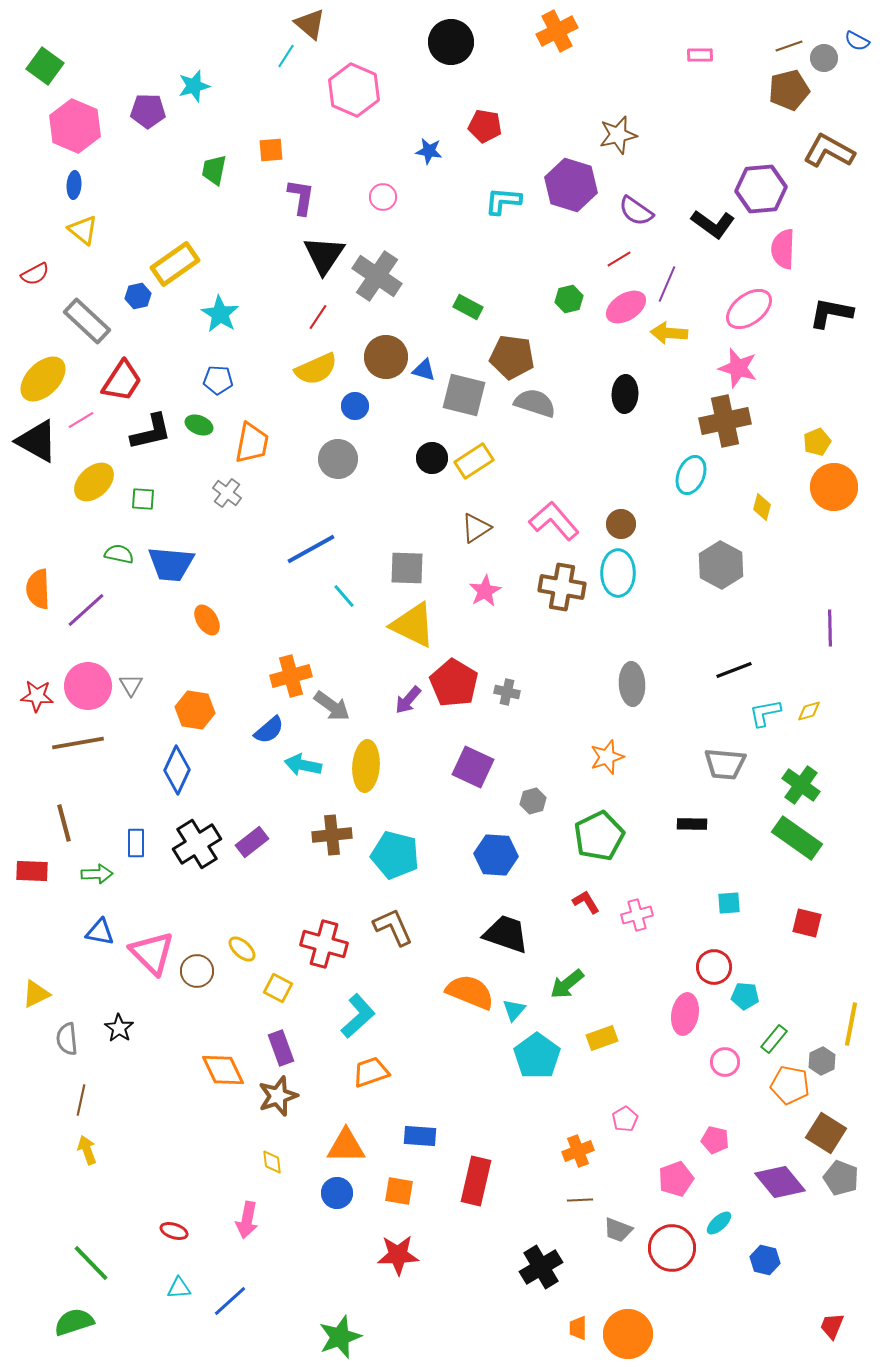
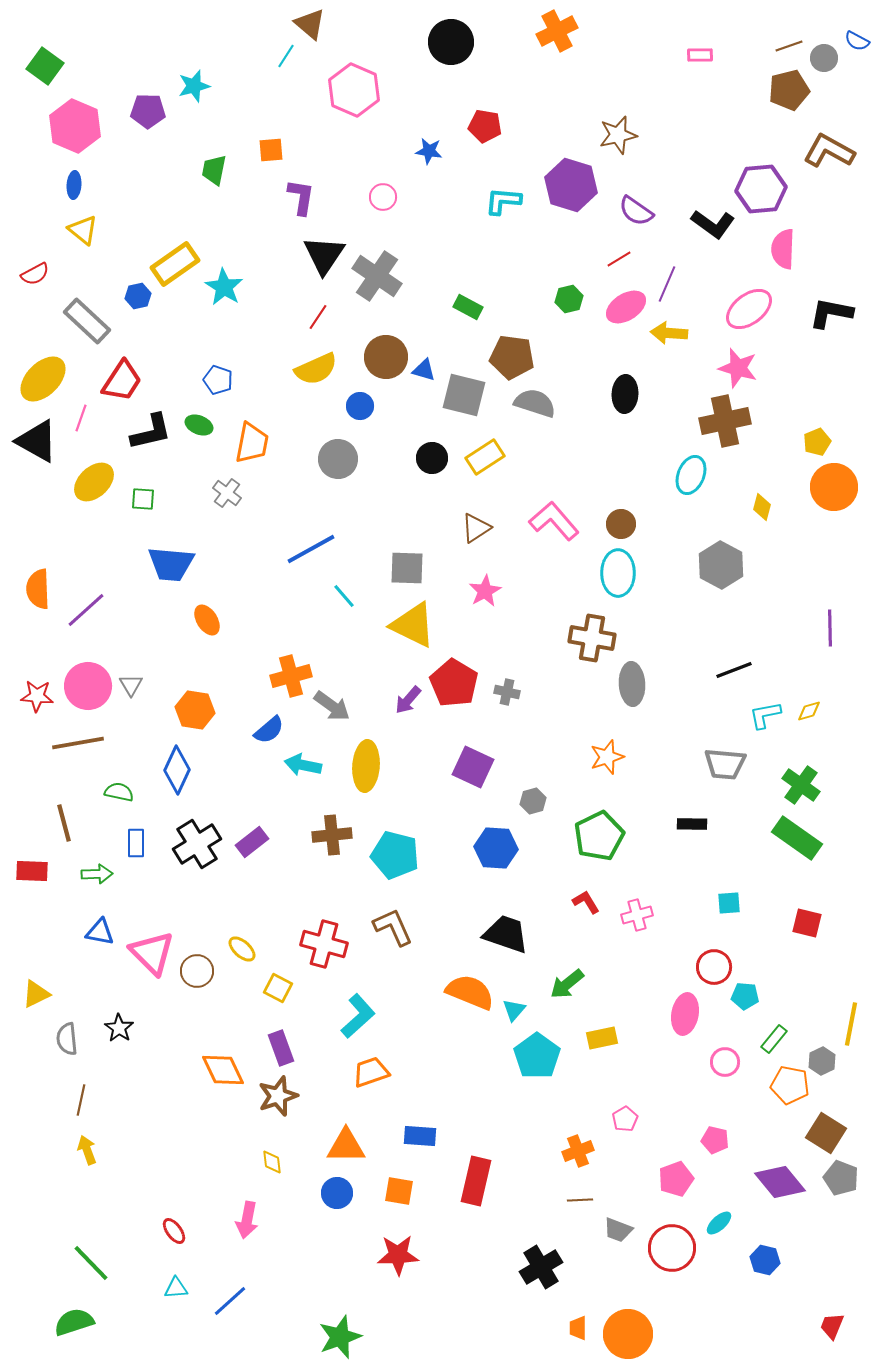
cyan star at (220, 314): moved 4 px right, 27 px up
blue pentagon at (218, 380): rotated 16 degrees clockwise
blue circle at (355, 406): moved 5 px right
pink line at (81, 420): moved 2 px up; rotated 40 degrees counterclockwise
yellow rectangle at (474, 461): moved 11 px right, 4 px up
green semicircle at (119, 554): moved 238 px down
brown cross at (562, 587): moved 30 px right, 51 px down
cyan L-shape at (765, 713): moved 2 px down
blue hexagon at (496, 855): moved 7 px up
yellow rectangle at (602, 1038): rotated 8 degrees clockwise
red ellipse at (174, 1231): rotated 36 degrees clockwise
cyan triangle at (179, 1288): moved 3 px left
